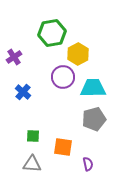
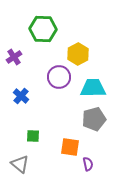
green hexagon: moved 9 px left, 4 px up; rotated 12 degrees clockwise
purple circle: moved 4 px left
blue cross: moved 2 px left, 4 px down
orange square: moved 7 px right
gray triangle: moved 12 px left; rotated 36 degrees clockwise
